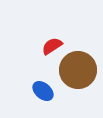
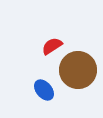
blue ellipse: moved 1 px right, 1 px up; rotated 10 degrees clockwise
